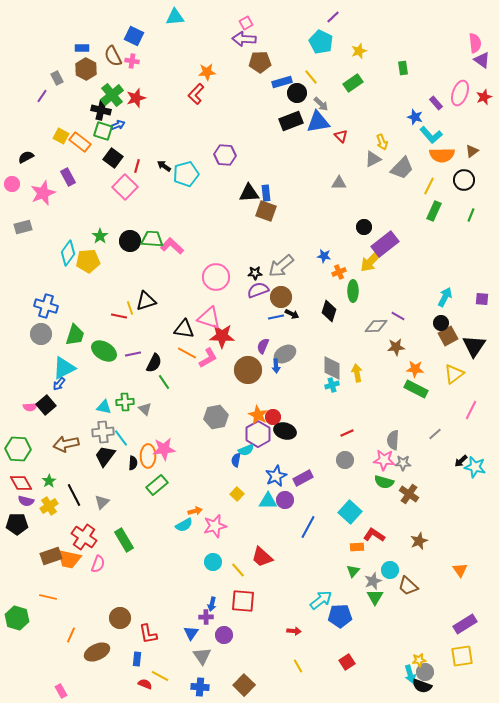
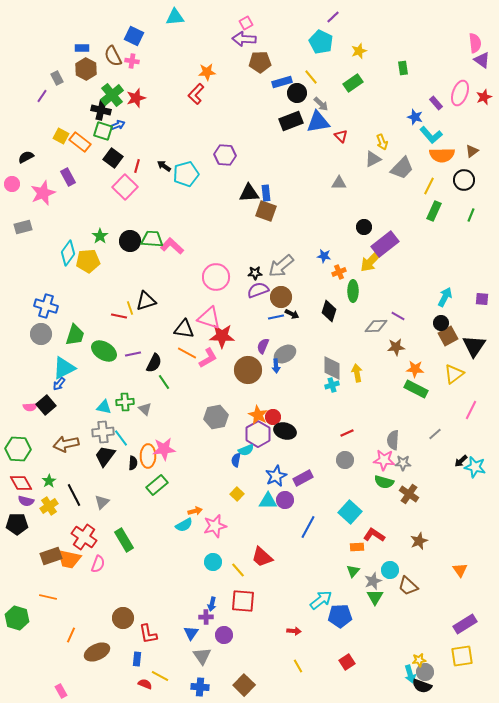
brown circle at (120, 618): moved 3 px right
